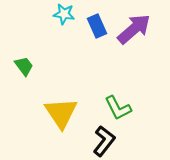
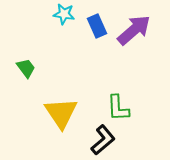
purple arrow: moved 1 px down
green trapezoid: moved 2 px right, 2 px down
green L-shape: rotated 24 degrees clockwise
black L-shape: moved 1 px left, 1 px up; rotated 12 degrees clockwise
